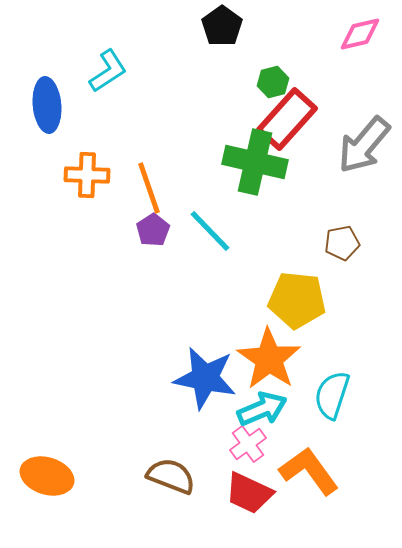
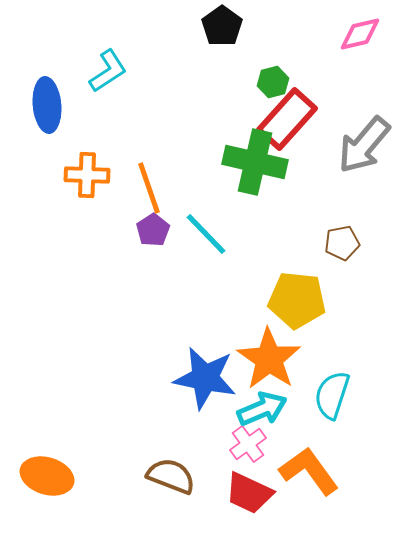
cyan line: moved 4 px left, 3 px down
